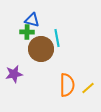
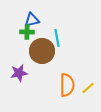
blue triangle: rotated 28 degrees counterclockwise
brown circle: moved 1 px right, 2 px down
purple star: moved 5 px right, 1 px up
